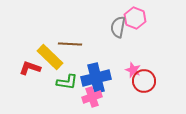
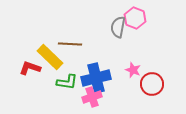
red circle: moved 8 px right, 3 px down
